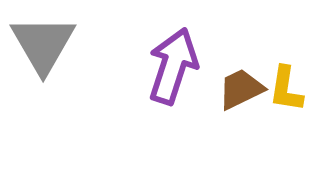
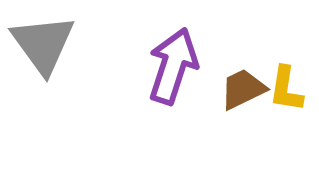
gray triangle: rotated 6 degrees counterclockwise
brown trapezoid: moved 2 px right
